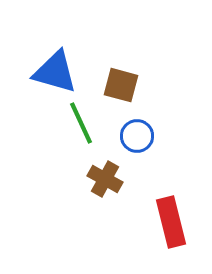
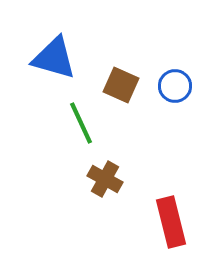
blue triangle: moved 1 px left, 14 px up
brown square: rotated 9 degrees clockwise
blue circle: moved 38 px right, 50 px up
